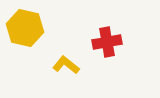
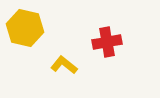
yellow L-shape: moved 2 px left
